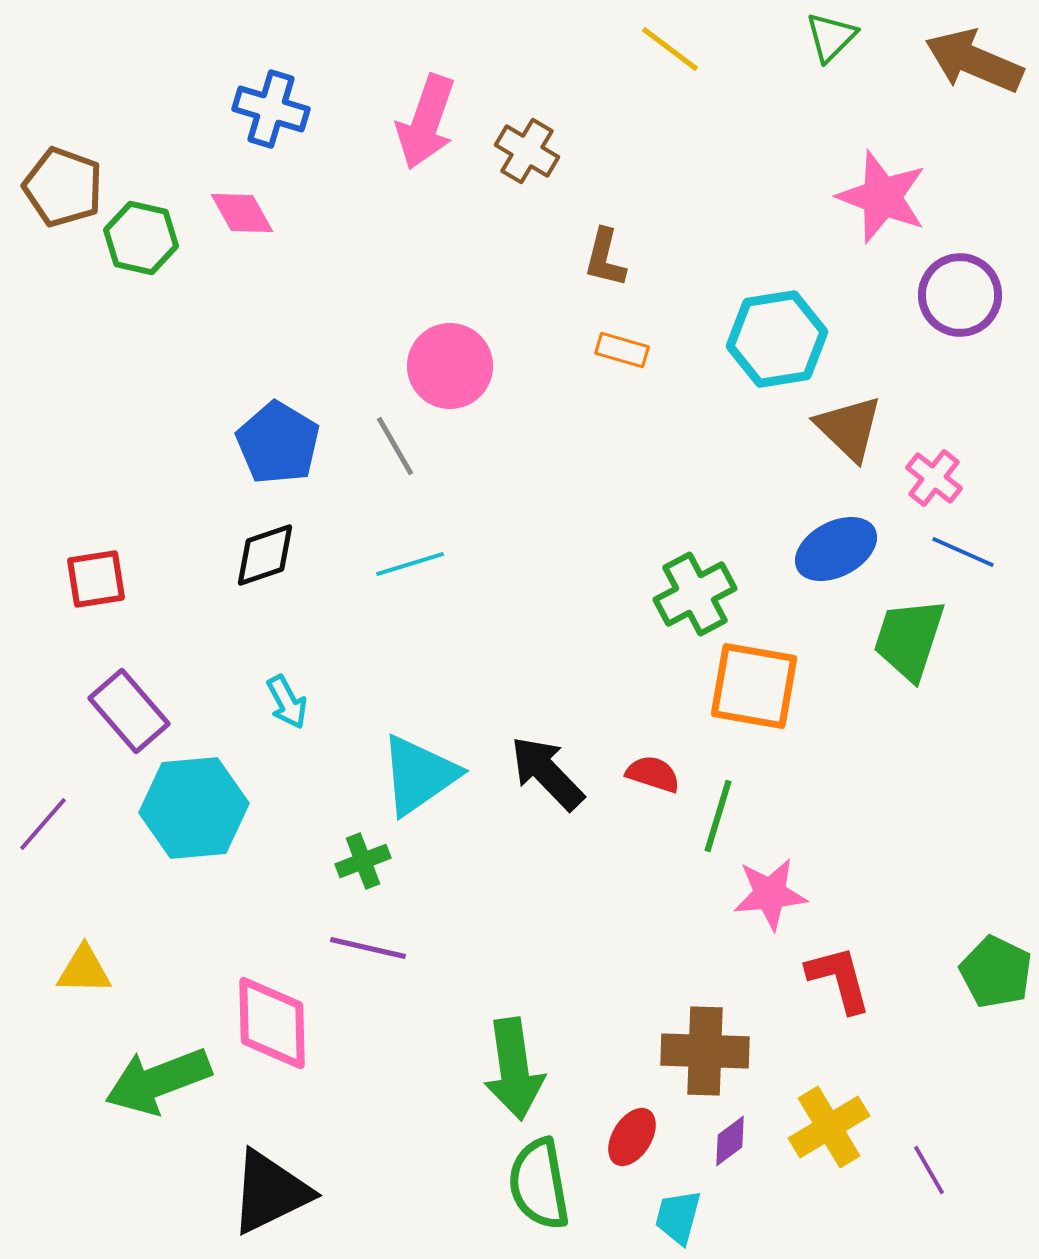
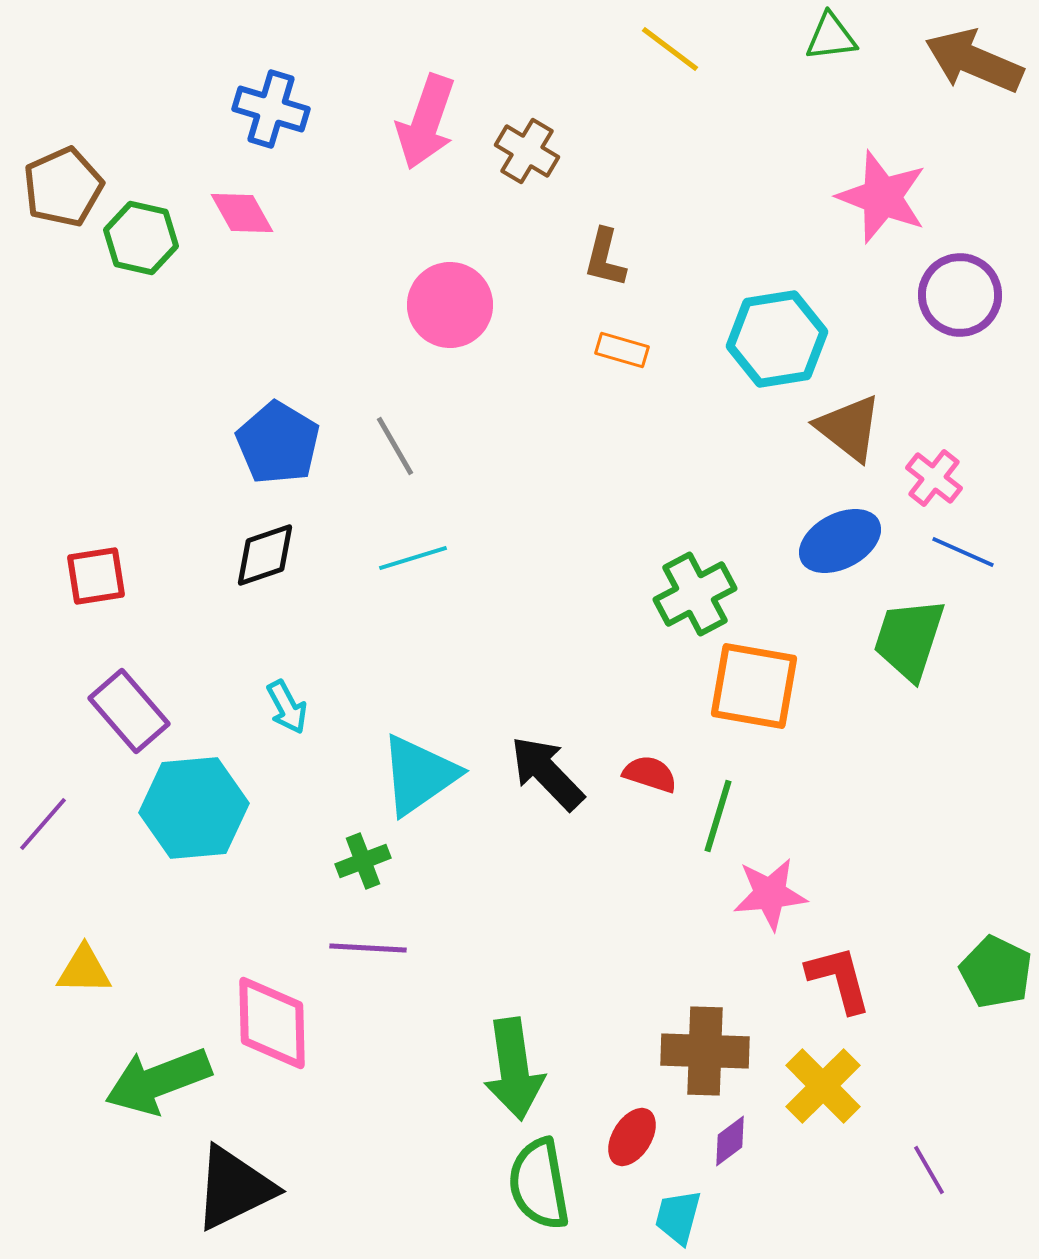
green triangle at (831, 37): rotated 38 degrees clockwise
brown pentagon at (63, 187): rotated 28 degrees clockwise
pink circle at (450, 366): moved 61 px up
brown triangle at (849, 428): rotated 6 degrees counterclockwise
blue ellipse at (836, 549): moved 4 px right, 8 px up
cyan line at (410, 564): moved 3 px right, 6 px up
red square at (96, 579): moved 3 px up
cyan arrow at (287, 702): moved 5 px down
red semicircle at (653, 774): moved 3 px left
purple line at (368, 948): rotated 10 degrees counterclockwise
yellow cross at (829, 1127): moved 6 px left, 41 px up; rotated 14 degrees counterclockwise
black triangle at (270, 1192): moved 36 px left, 4 px up
